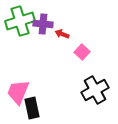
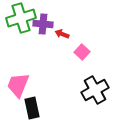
green cross: moved 1 px right, 3 px up
pink trapezoid: moved 7 px up
